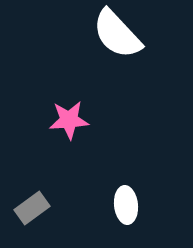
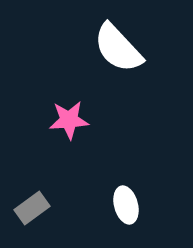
white semicircle: moved 1 px right, 14 px down
white ellipse: rotated 9 degrees counterclockwise
